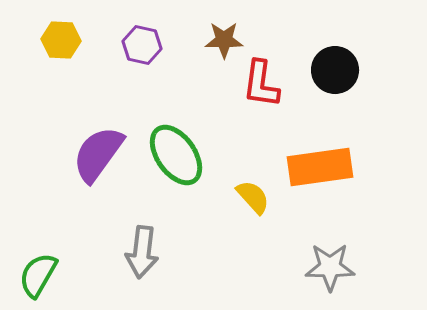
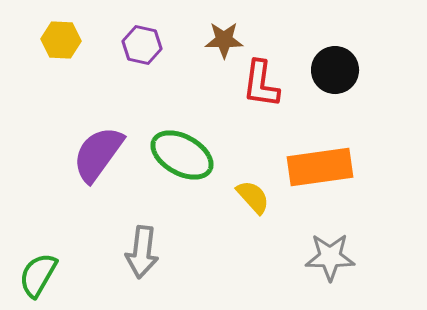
green ellipse: moved 6 px right; rotated 26 degrees counterclockwise
gray star: moved 10 px up
